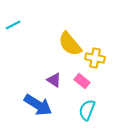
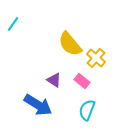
cyan line: moved 1 px up; rotated 28 degrees counterclockwise
yellow cross: moved 1 px right; rotated 30 degrees clockwise
